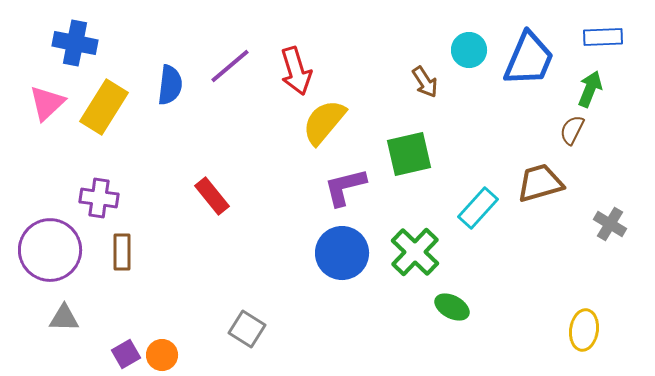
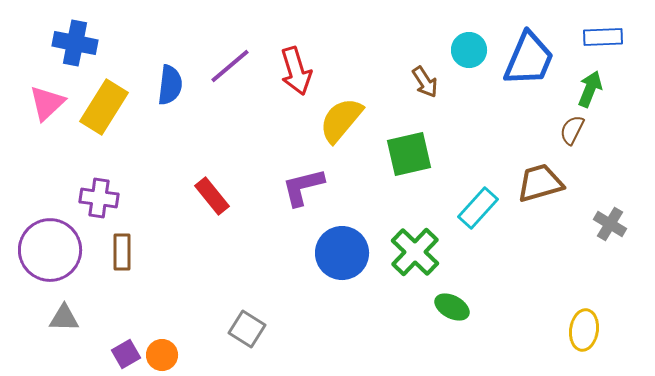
yellow semicircle: moved 17 px right, 2 px up
purple L-shape: moved 42 px left
